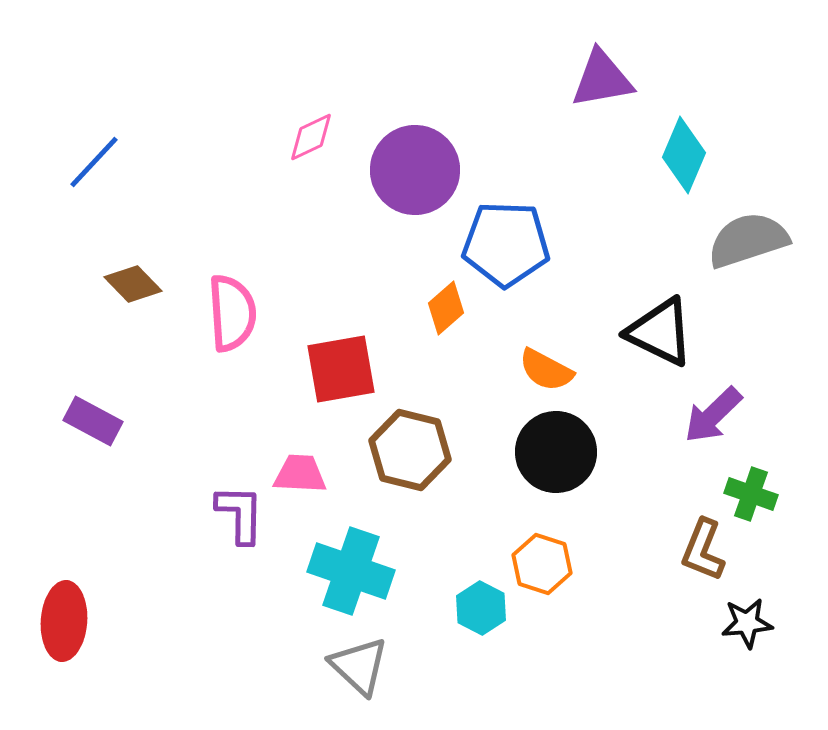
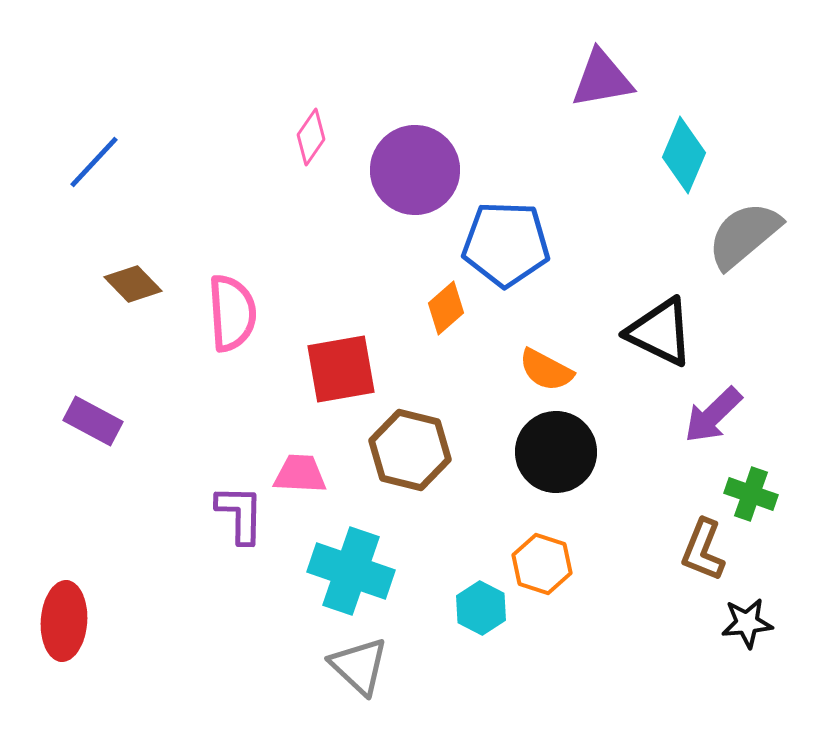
pink diamond: rotated 30 degrees counterclockwise
gray semicircle: moved 4 px left, 5 px up; rotated 22 degrees counterclockwise
